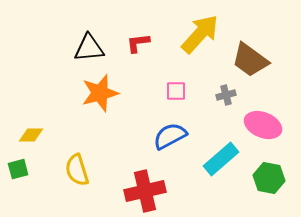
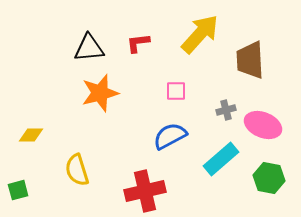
brown trapezoid: rotated 51 degrees clockwise
gray cross: moved 15 px down
green square: moved 21 px down
